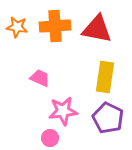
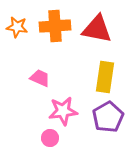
purple pentagon: moved 1 px up; rotated 16 degrees clockwise
